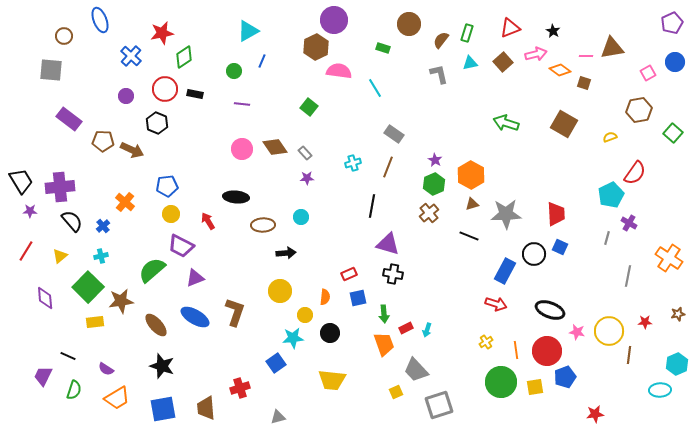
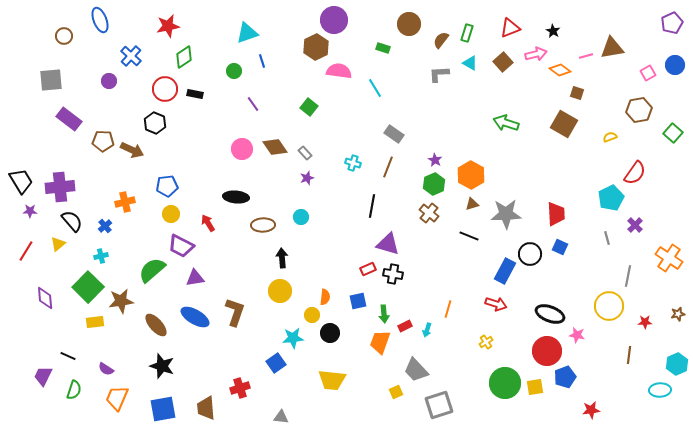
cyan triangle at (248, 31): moved 1 px left, 2 px down; rotated 10 degrees clockwise
red star at (162, 33): moved 6 px right, 7 px up
pink line at (586, 56): rotated 16 degrees counterclockwise
blue line at (262, 61): rotated 40 degrees counterclockwise
blue circle at (675, 62): moved 3 px down
cyan triangle at (470, 63): rotated 42 degrees clockwise
gray square at (51, 70): moved 10 px down; rotated 10 degrees counterclockwise
gray L-shape at (439, 74): rotated 80 degrees counterclockwise
brown square at (584, 83): moved 7 px left, 10 px down
purple circle at (126, 96): moved 17 px left, 15 px up
purple line at (242, 104): moved 11 px right; rotated 49 degrees clockwise
black hexagon at (157, 123): moved 2 px left
cyan cross at (353, 163): rotated 35 degrees clockwise
purple star at (307, 178): rotated 16 degrees counterclockwise
cyan pentagon at (611, 195): moved 3 px down
orange cross at (125, 202): rotated 36 degrees clockwise
brown cross at (429, 213): rotated 12 degrees counterclockwise
red arrow at (208, 221): moved 2 px down
purple cross at (629, 223): moved 6 px right, 2 px down; rotated 14 degrees clockwise
blue cross at (103, 226): moved 2 px right
gray line at (607, 238): rotated 32 degrees counterclockwise
black arrow at (286, 253): moved 4 px left, 5 px down; rotated 90 degrees counterclockwise
black circle at (534, 254): moved 4 px left
yellow triangle at (60, 256): moved 2 px left, 12 px up
red rectangle at (349, 274): moved 19 px right, 5 px up
purple triangle at (195, 278): rotated 12 degrees clockwise
blue square at (358, 298): moved 3 px down
black ellipse at (550, 310): moved 4 px down
yellow circle at (305, 315): moved 7 px right
red rectangle at (406, 328): moved 1 px left, 2 px up
yellow circle at (609, 331): moved 25 px up
pink star at (577, 332): moved 3 px down
orange trapezoid at (384, 344): moved 4 px left, 2 px up; rotated 140 degrees counterclockwise
orange line at (516, 350): moved 68 px left, 41 px up; rotated 24 degrees clockwise
green circle at (501, 382): moved 4 px right, 1 px down
orange trapezoid at (117, 398): rotated 144 degrees clockwise
red star at (595, 414): moved 4 px left, 4 px up
gray triangle at (278, 417): moved 3 px right; rotated 21 degrees clockwise
